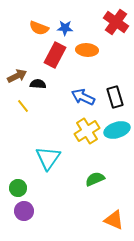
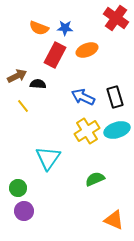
red cross: moved 4 px up
orange ellipse: rotated 25 degrees counterclockwise
